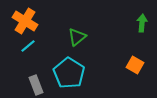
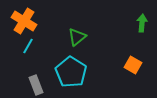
orange cross: moved 1 px left
cyan line: rotated 21 degrees counterclockwise
orange square: moved 2 px left
cyan pentagon: moved 2 px right, 1 px up
